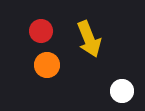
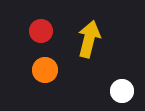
yellow arrow: rotated 144 degrees counterclockwise
orange circle: moved 2 px left, 5 px down
